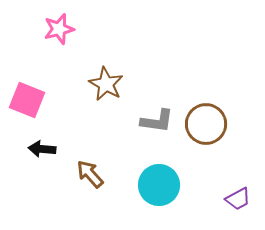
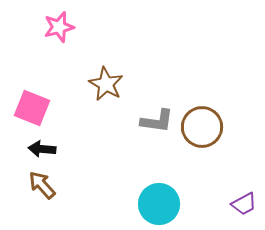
pink star: moved 2 px up
pink square: moved 5 px right, 8 px down
brown circle: moved 4 px left, 3 px down
brown arrow: moved 48 px left, 11 px down
cyan circle: moved 19 px down
purple trapezoid: moved 6 px right, 5 px down
